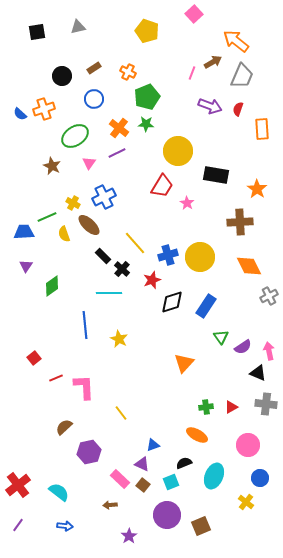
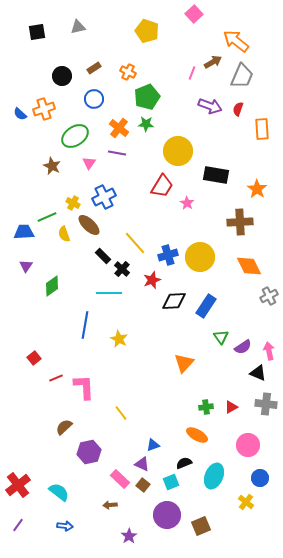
purple line at (117, 153): rotated 36 degrees clockwise
black diamond at (172, 302): moved 2 px right, 1 px up; rotated 15 degrees clockwise
blue line at (85, 325): rotated 16 degrees clockwise
